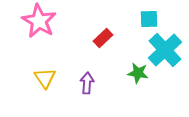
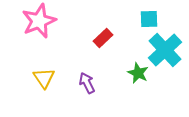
pink star: rotated 20 degrees clockwise
green star: rotated 15 degrees clockwise
yellow triangle: moved 1 px left
purple arrow: rotated 30 degrees counterclockwise
